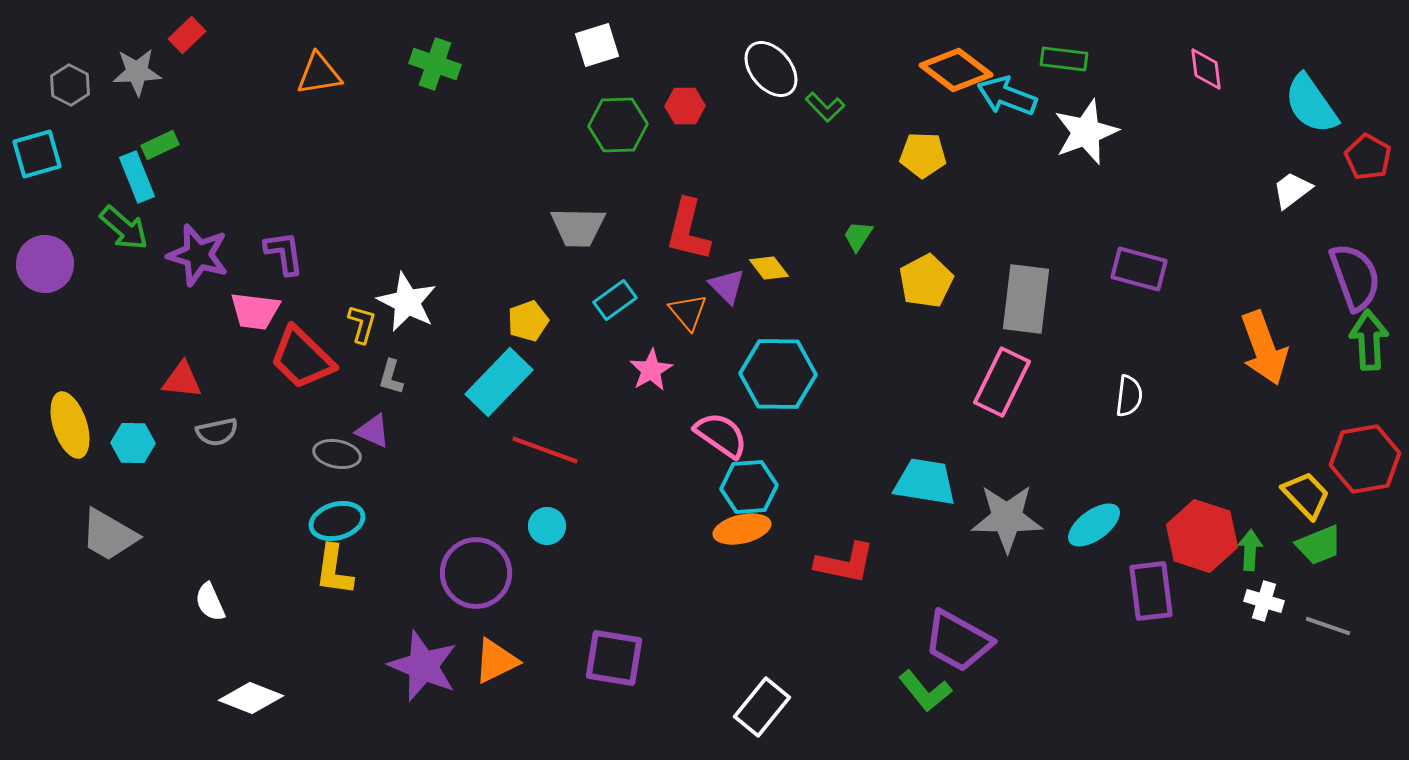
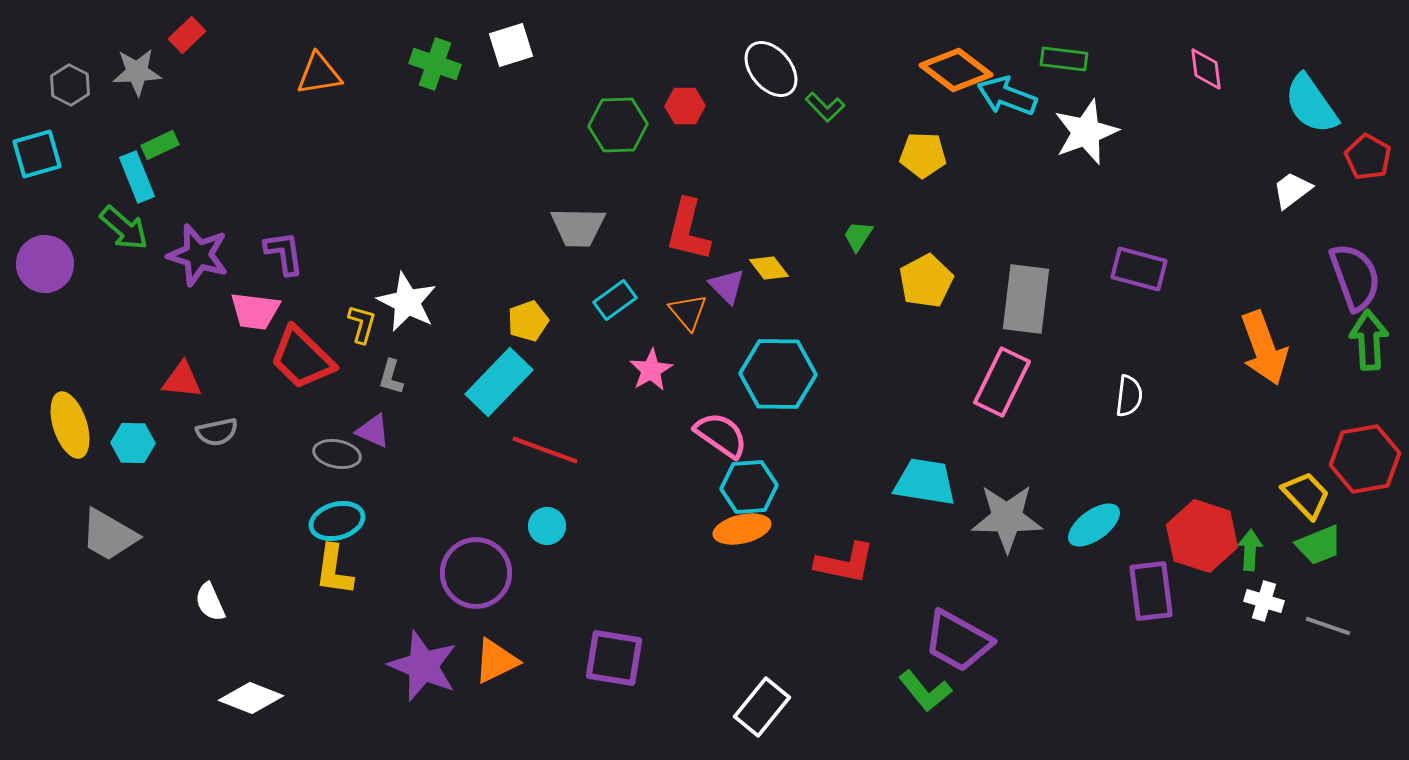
white square at (597, 45): moved 86 px left
